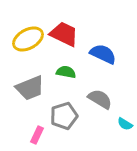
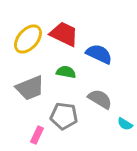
yellow ellipse: rotated 20 degrees counterclockwise
blue semicircle: moved 4 px left
gray pentagon: rotated 24 degrees clockwise
